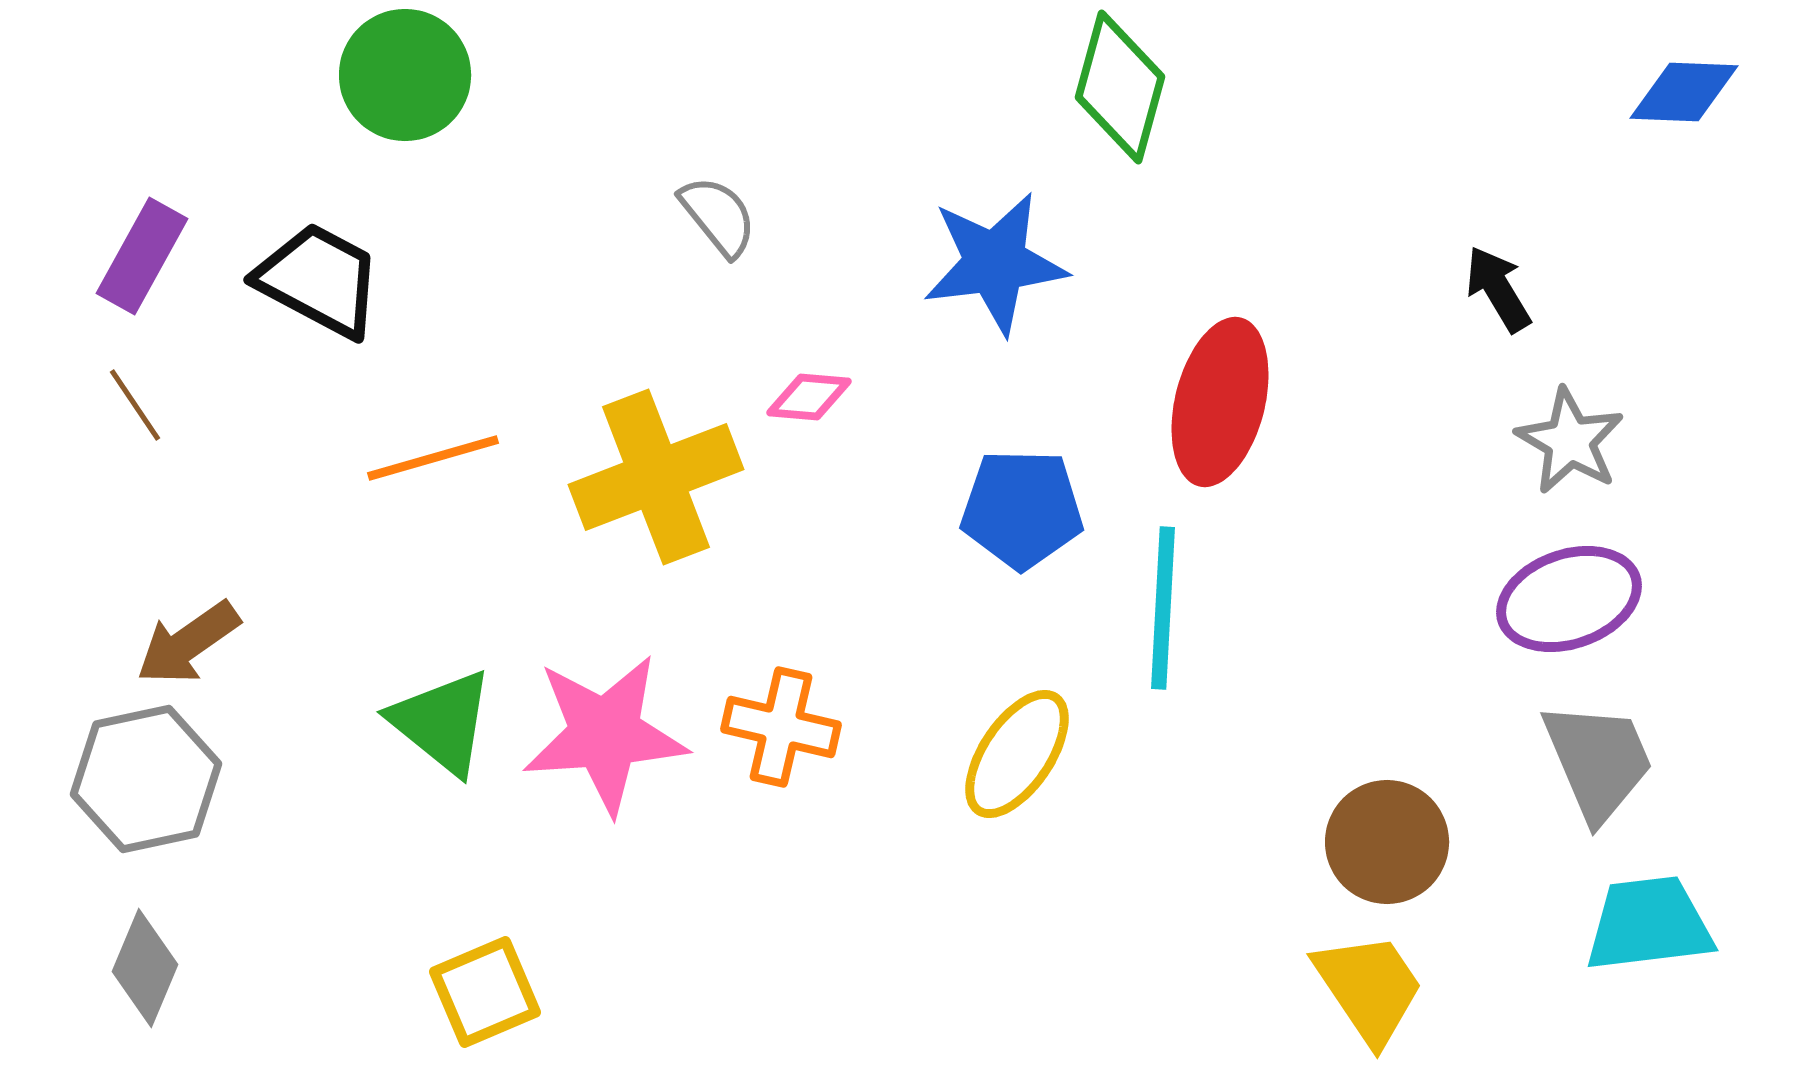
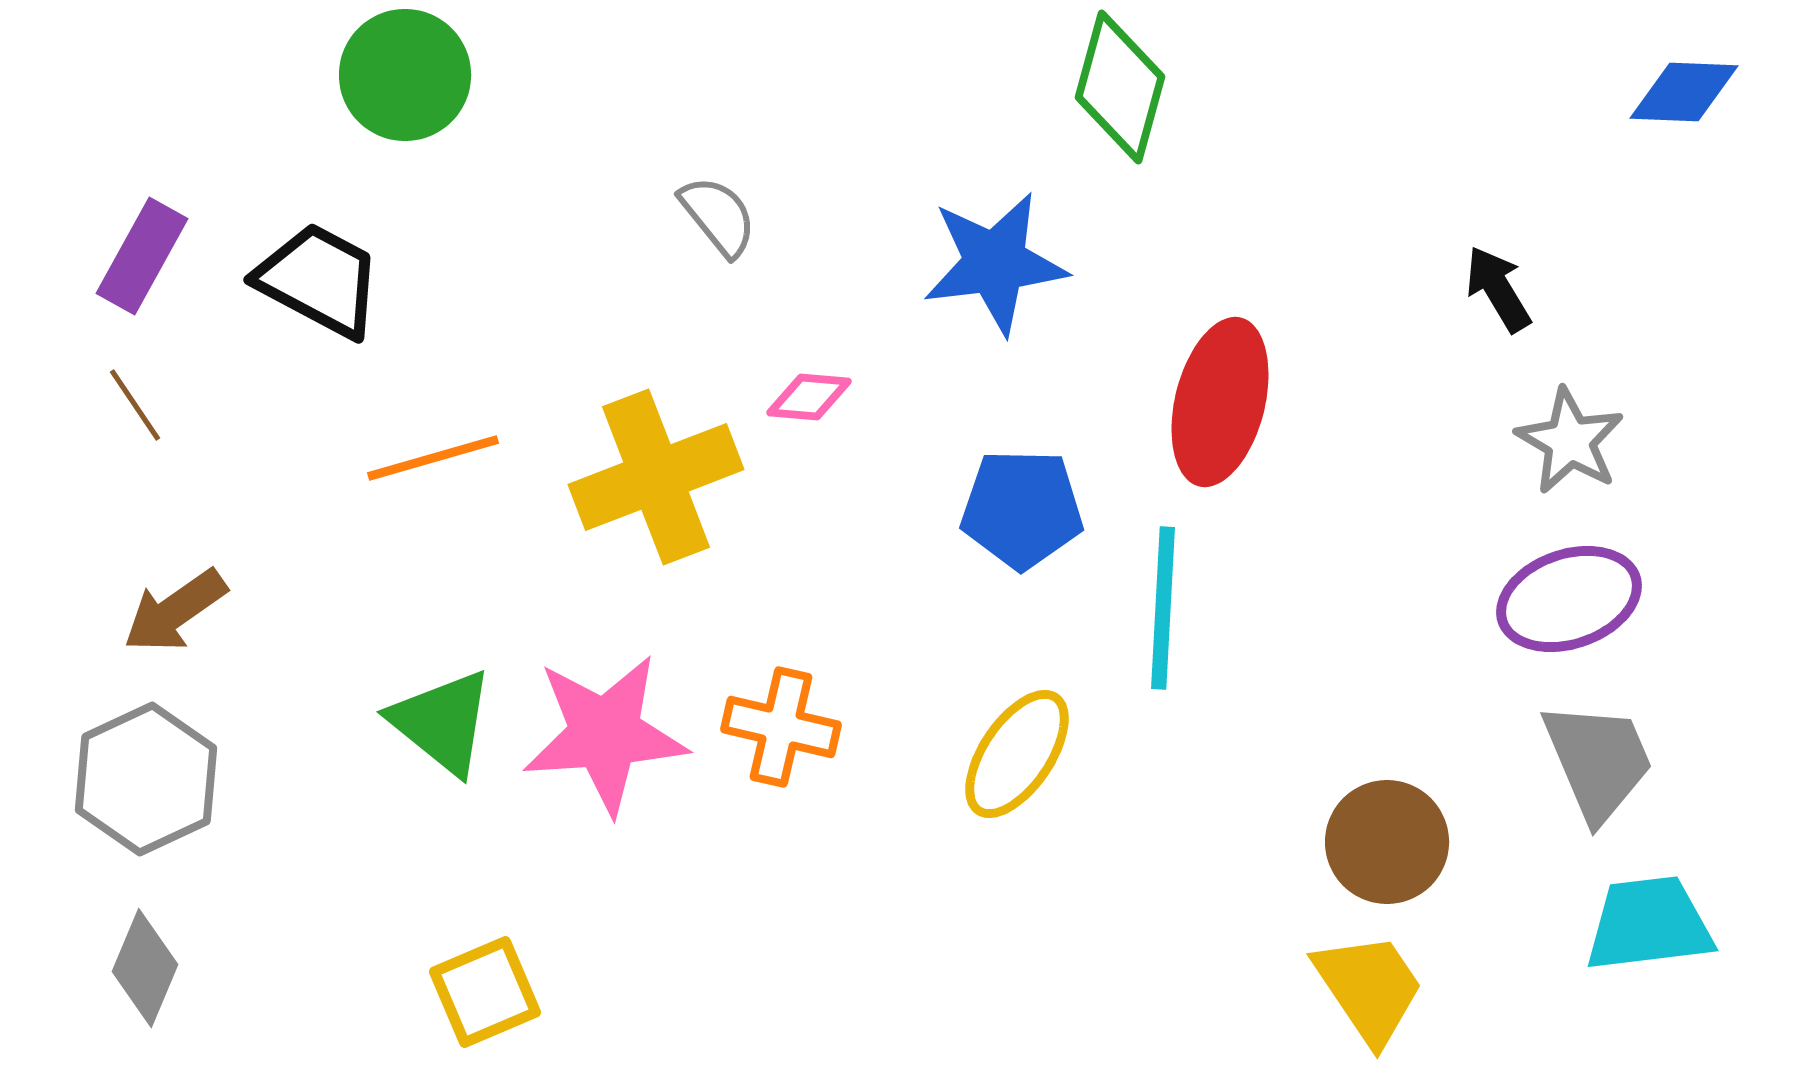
brown arrow: moved 13 px left, 32 px up
gray hexagon: rotated 13 degrees counterclockwise
